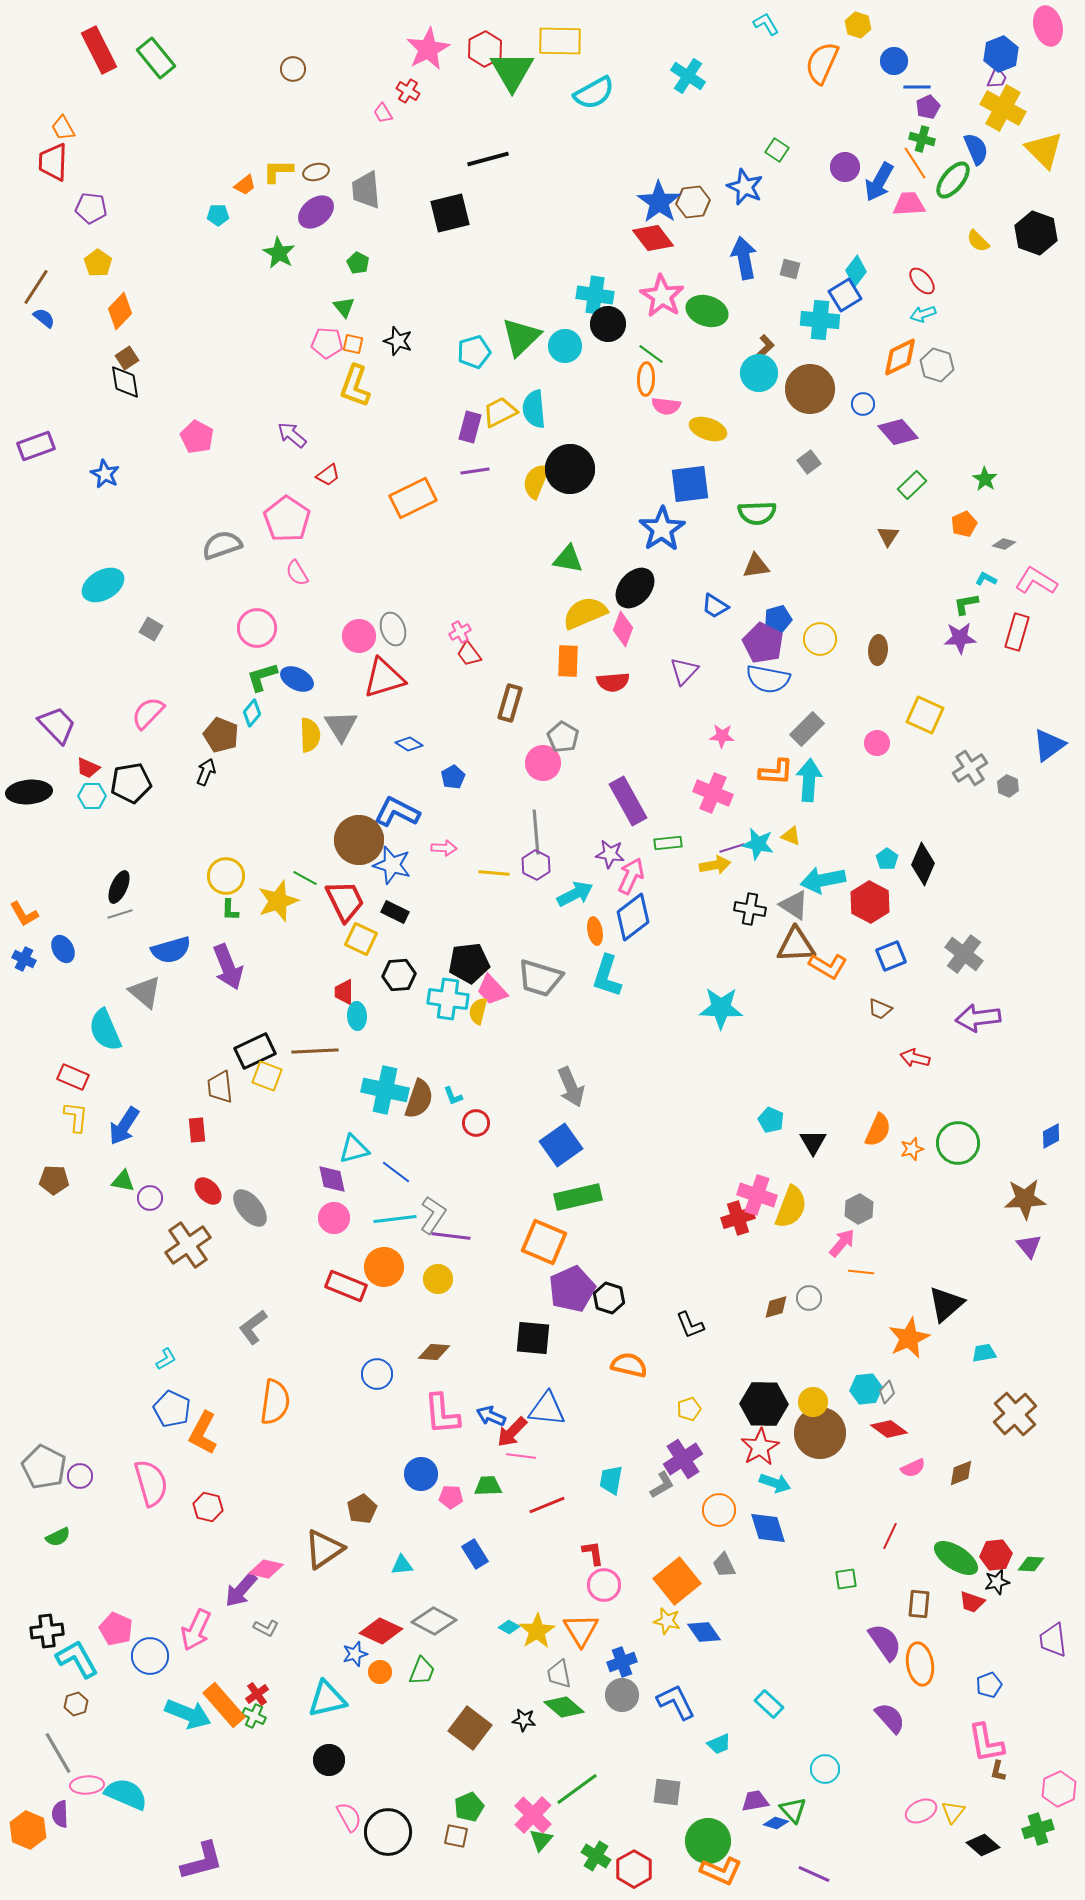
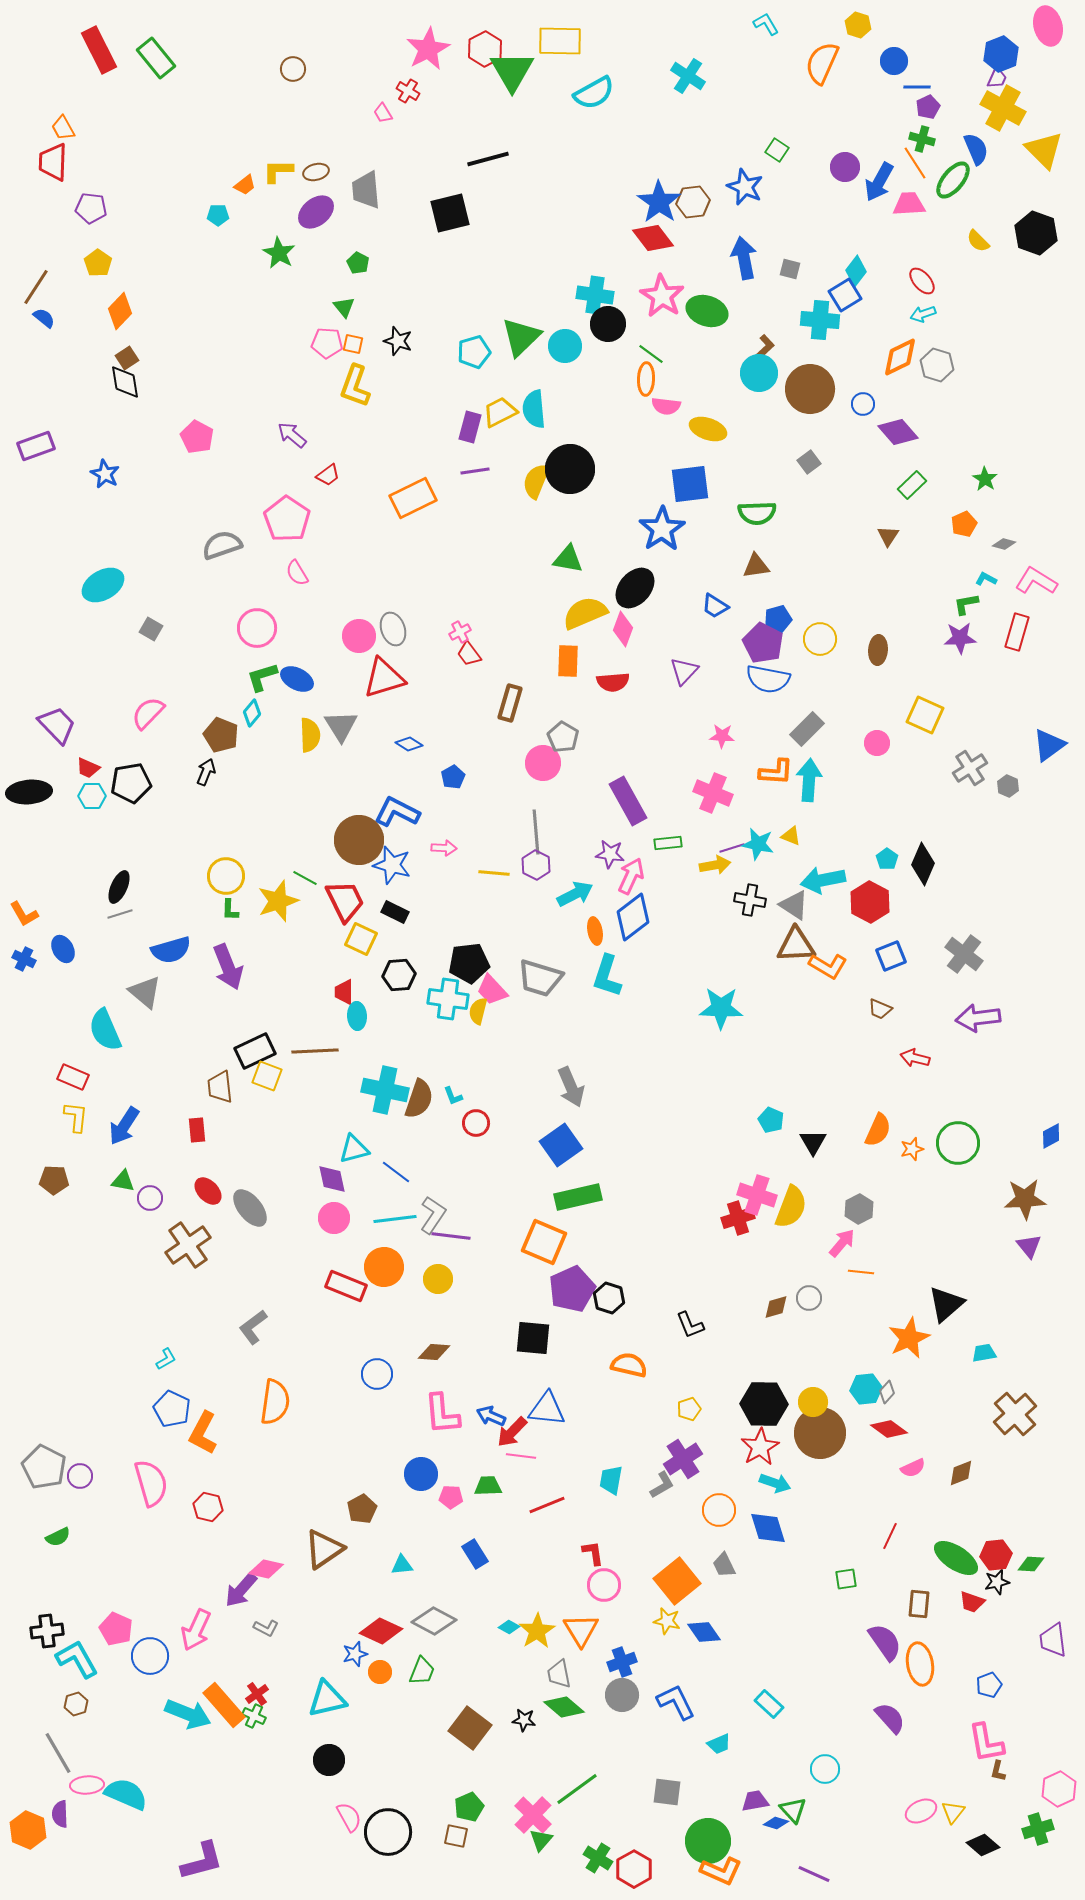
black cross at (750, 909): moved 9 px up
green cross at (596, 1856): moved 2 px right, 2 px down
